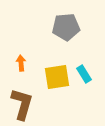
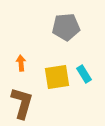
brown L-shape: moved 1 px up
